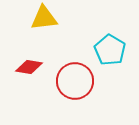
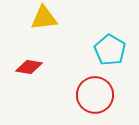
red circle: moved 20 px right, 14 px down
